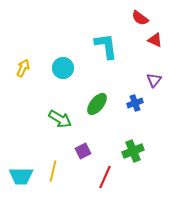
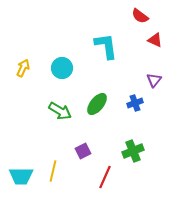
red semicircle: moved 2 px up
cyan circle: moved 1 px left
green arrow: moved 8 px up
